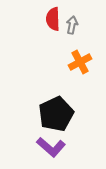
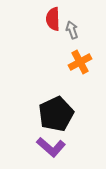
gray arrow: moved 5 px down; rotated 30 degrees counterclockwise
